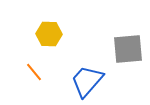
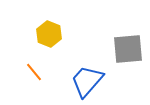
yellow hexagon: rotated 20 degrees clockwise
